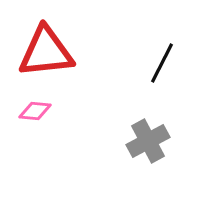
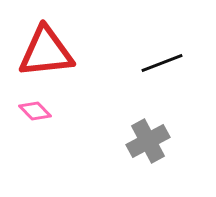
black line: rotated 42 degrees clockwise
pink diamond: rotated 40 degrees clockwise
